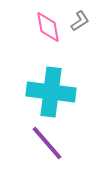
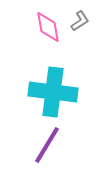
cyan cross: moved 2 px right
purple line: moved 2 px down; rotated 72 degrees clockwise
